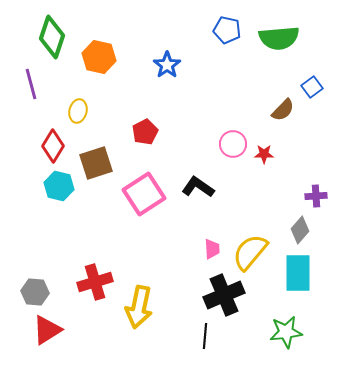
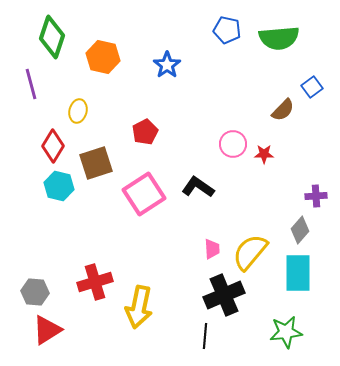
orange hexagon: moved 4 px right
